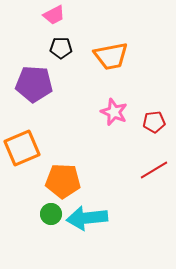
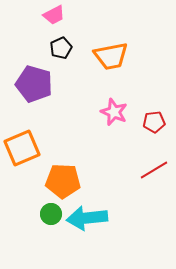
black pentagon: rotated 25 degrees counterclockwise
purple pentagon: rotated 12 degrees clockwise
